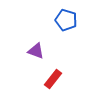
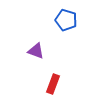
red rectangle: moved 5 px down; rotated 18 degrees counterclockwise
